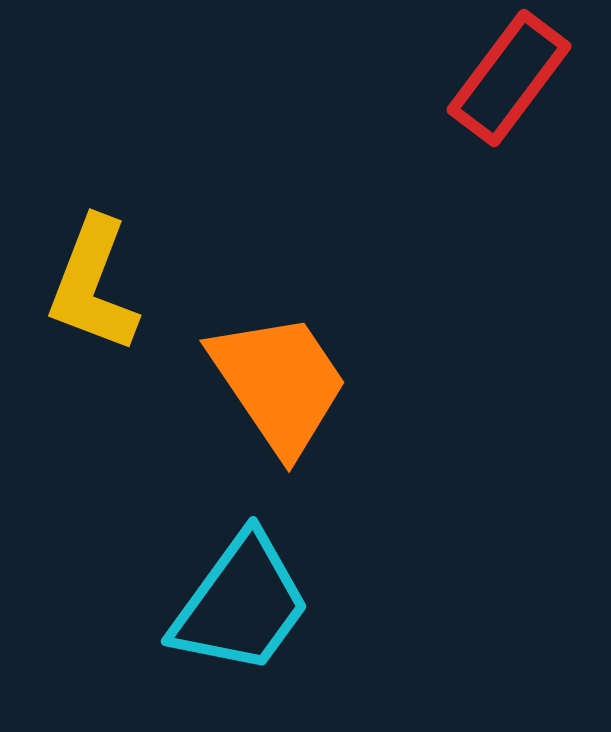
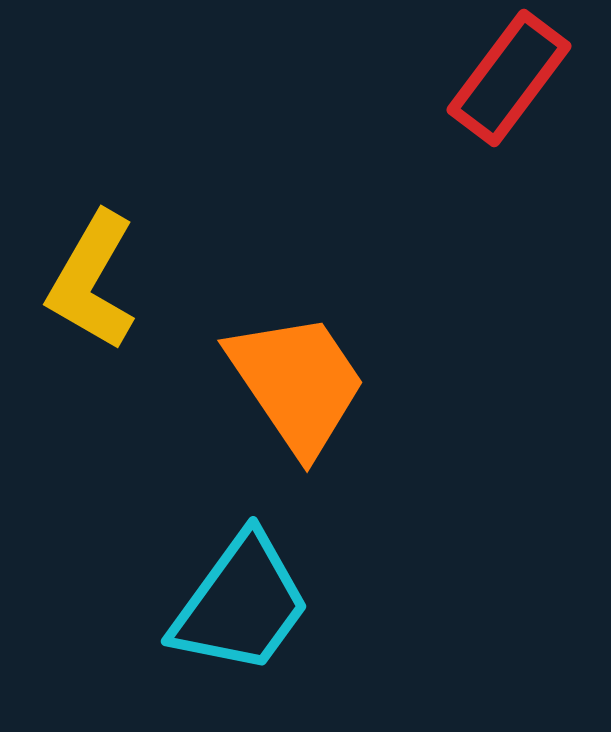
yellow L-shape: moved 1 px left, 4 px up; rotated 9 degrees clockwise
orange trapezoid: moved 18 px right
